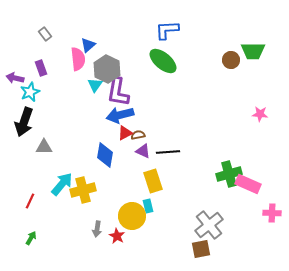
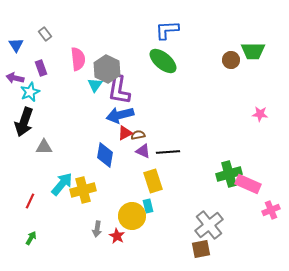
blue triangle: moved 72 px left; rotated 21 degrees counterclockwise
purple L-shape: moved 1 px right, 2 px up
pink cross: moved 1 px left, 3 px up; rotated 24 degrees counterclockwise
